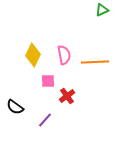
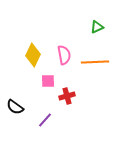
green triangle: moved 5 px left, 17 px down
red cross: rotated 21 degrees clockwise
